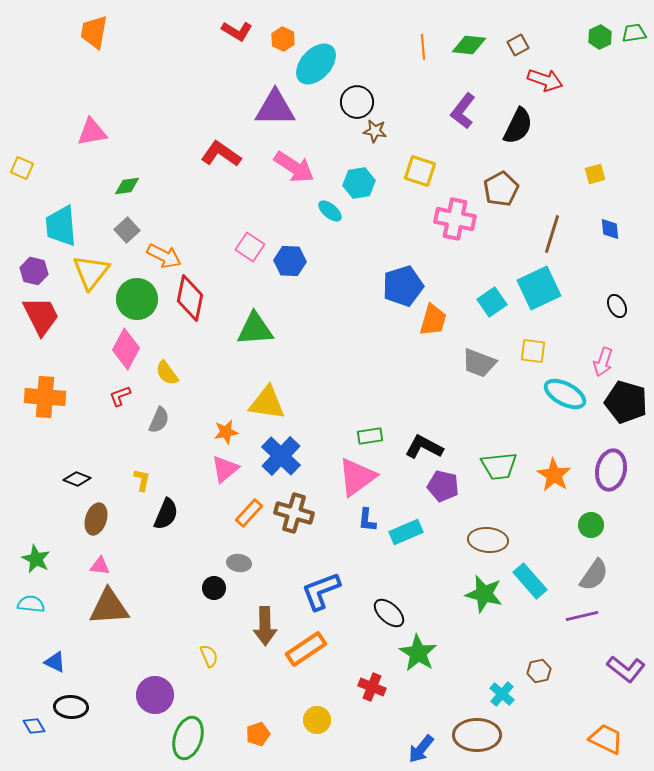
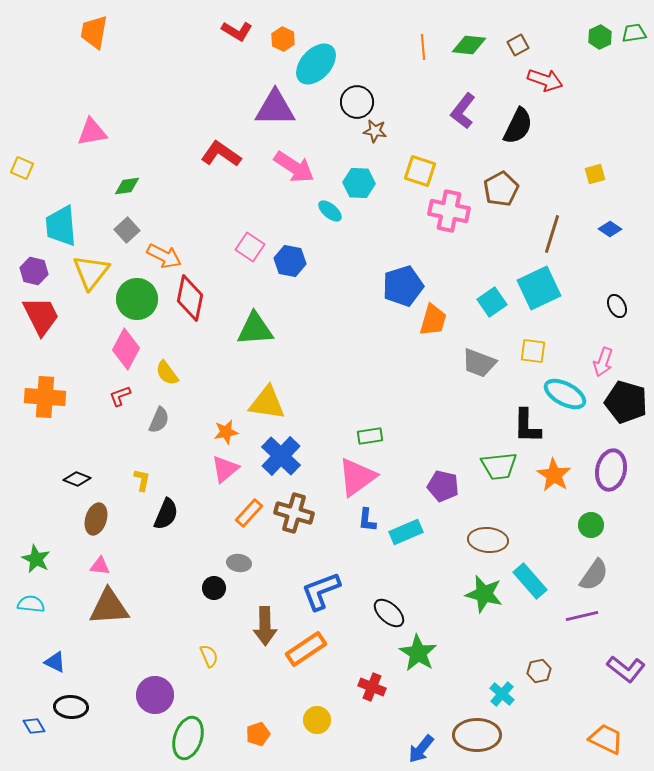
cyan hexagon at (359, 183): rotated 12 degrees clockwise
pink cross at (455, 219): moved 6 px left, 8 px up
blue diamond at (610, 229): rotated 50 degrees counterclockwise
blue hexagon at (290, 261): rotated 8 degrees clockwise
black L-shape at (424, 447): moved 103 px right, 21 px up; rotated 117 degrees counterclockwise
